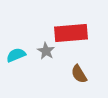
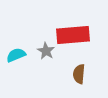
red rectangle: moved 2 px right, 2 px down
brown semicircle: rotated 36 degrees clockwise
